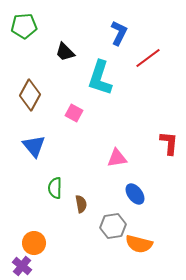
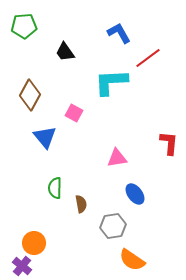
blue L-shape: rotated 55 degrees counterclockwise
black trapezoid: rotated 10 degrees clockwise
cyan L-shape: moved 11 px right, 4 px down; rotated 69 degrees clockwise
blue triangle: moved 11 px right, 9 px up
orange semicircle: moved 7 px left, 16 px down; rotated 20 degrees clockwise
